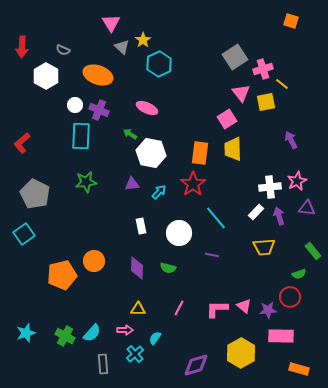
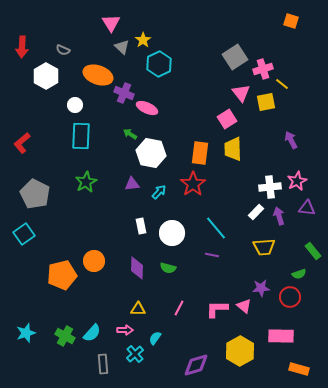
purple cross at (99, 110): moved 25 px right, 17 px up
green star at (86, 182): rotated 20 degrees counterclockwise
cyan line at (216, 218): moved 10 px down
white circle at (179, 233): moved 7 px left
purple star at (268, 310): moved 7 px left, 22 px up
yellow hexagon at (241, 353): moved 1 px left, 2 px up
